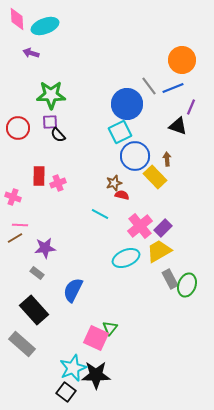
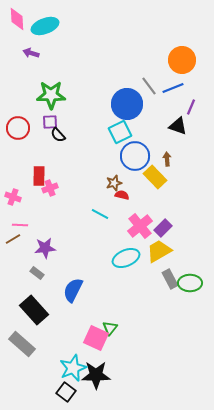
pink cross at (58, 183): moved 8 px left, 5 px down
brown line at (15, 238): moved 2 px left, 1 px down
green ellipse at (187, 285): moved 3 px right, 2 px up; rotated 70 degrees clockwise
